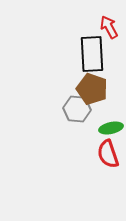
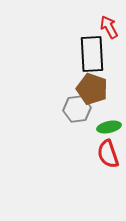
gray hexagon: rotated 12 degrees counterclockwise
green ellipse: moved 2 px left, 1 px up
